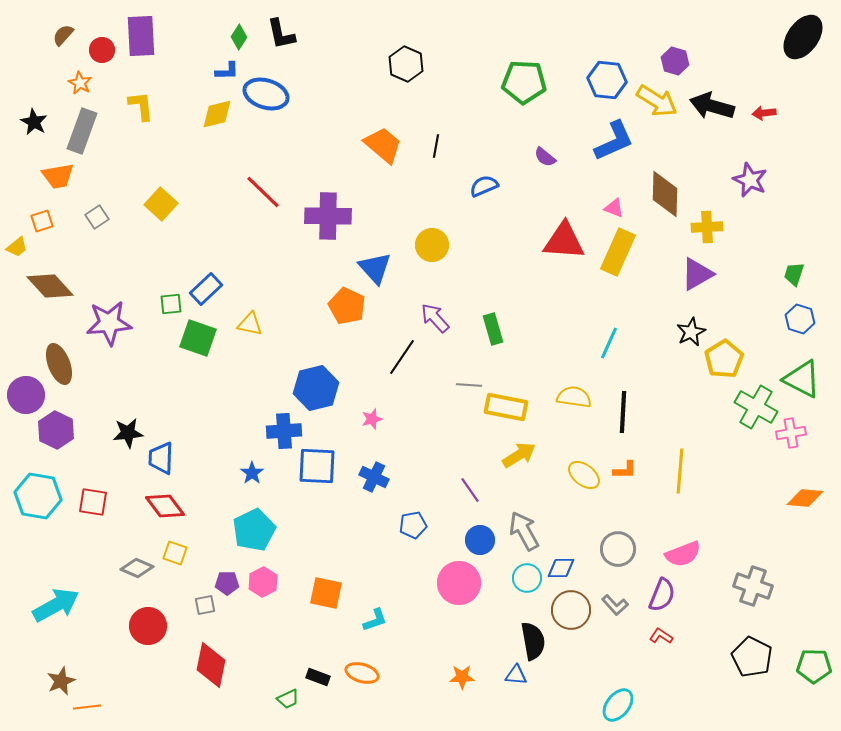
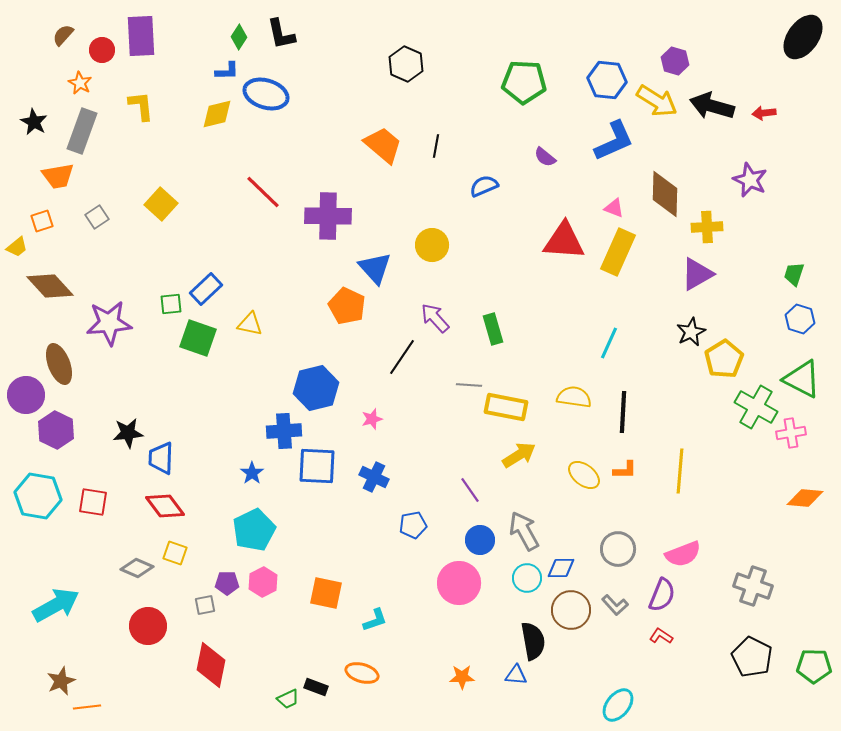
black rectangle at (318, 677): moved 2 px left, 10 px down
